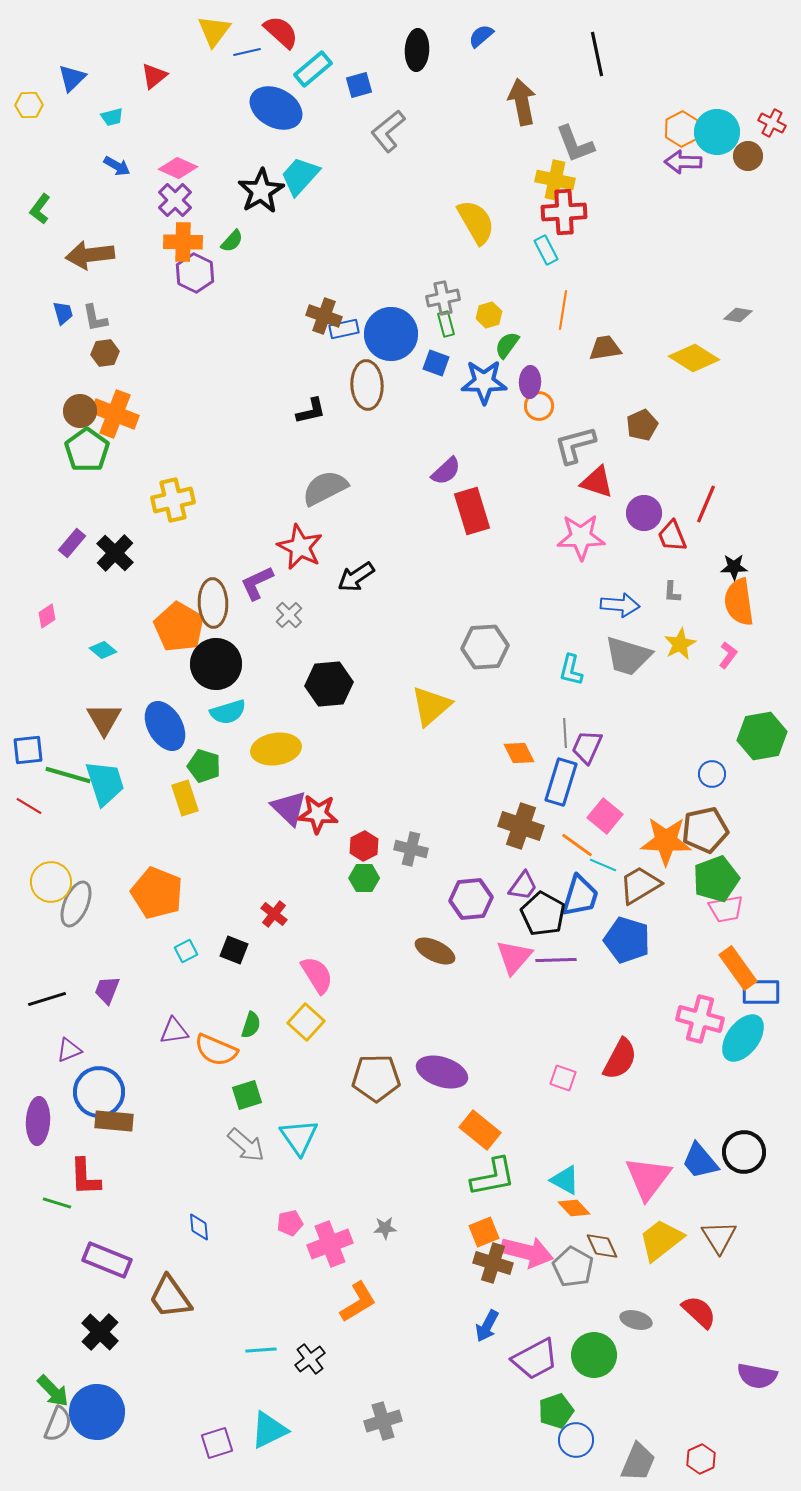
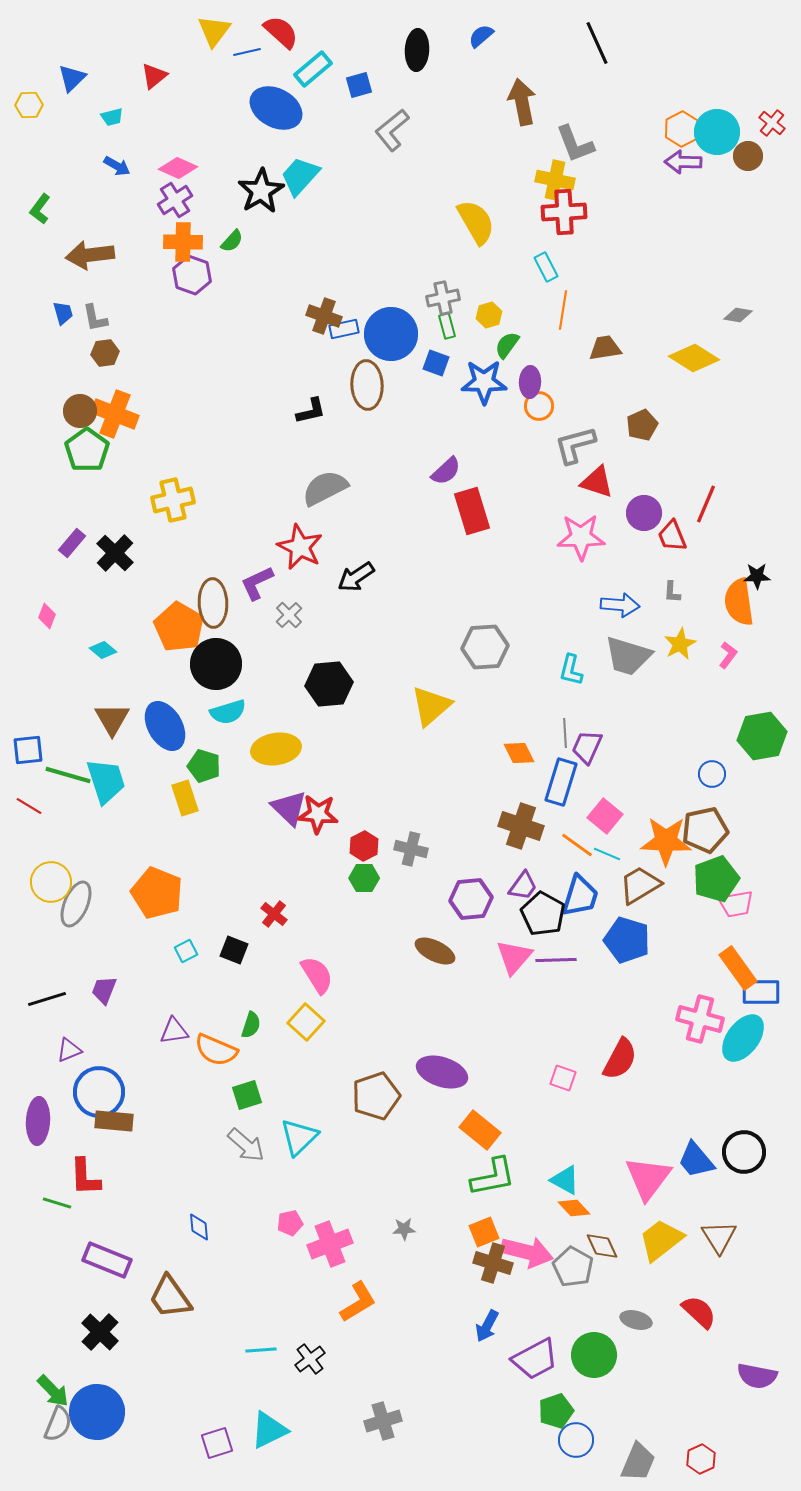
black line at (597, 54): moved 11 px up; rotated 12 degrees counterclockwise
red cross at (772, 123): rotated 12 degrees clockwise
gray L-shape at (388, 131): moved 4 px right, 1 px up
purple cross at (175, 200): rotated 12 degrees clockwise
cyan rectangle at (546, 250): moved 17 px down
purple hexagon at (195, 273): moved 3 px left, 2 px down; rotated 6 degrees counterclockwise
green rectangle at (446, 324): moved 1 px right, 2 px down
black star at (734, 567): moved 23 px right, 9 px down
pink diamond at (47, 616): rotated 35 degrees counterclockwise
brown triangle at (104, 719): moved 8 px right
cyan trapezoid at (105, 783): moved 1 px right, 2 px up
cyan line at (603, 865): moved 4 px right, 11 px up
pink trapezoid at (726, 909): moved 10 px right, 5 px up
purple trapezoid at (107, 990): moved 3 px left
brown pentagon at (376, 1078): moved 18 px down; rotated 18 degrees counterclockwise
cyan triangle at (299, 1137): rotated 21 degrees clockwise
blue trapezoid at (700, 1161): moved 4 px left, 1 px up
gray star at (385, 1228): moved 19 px right, 1 px down
